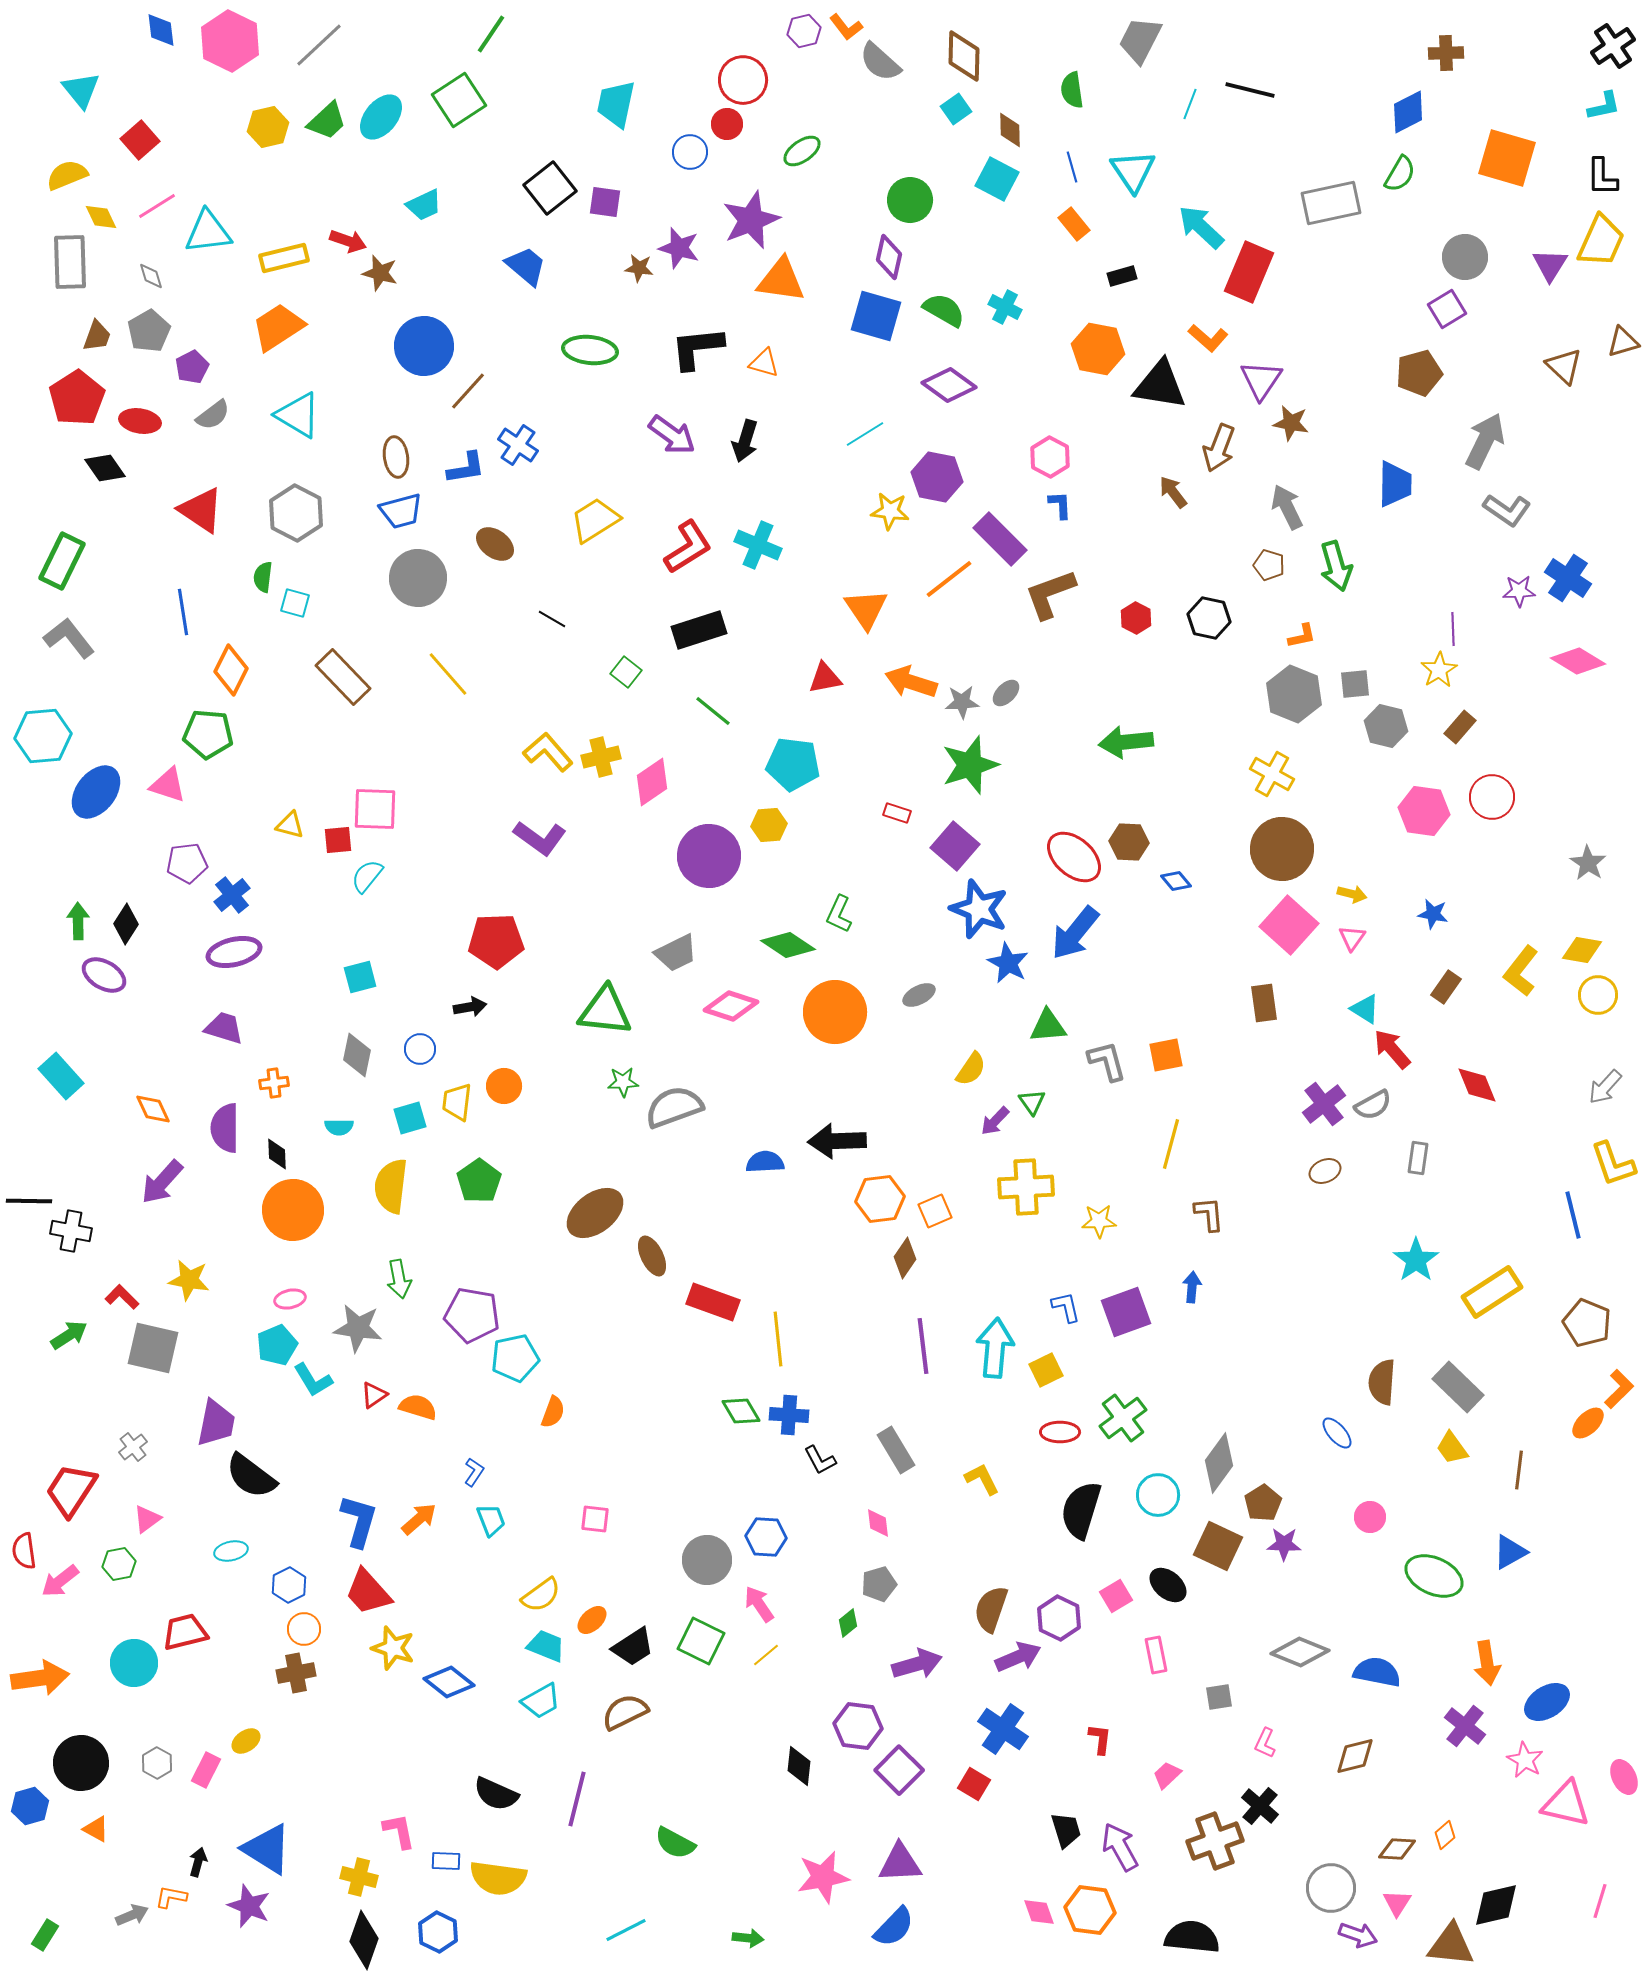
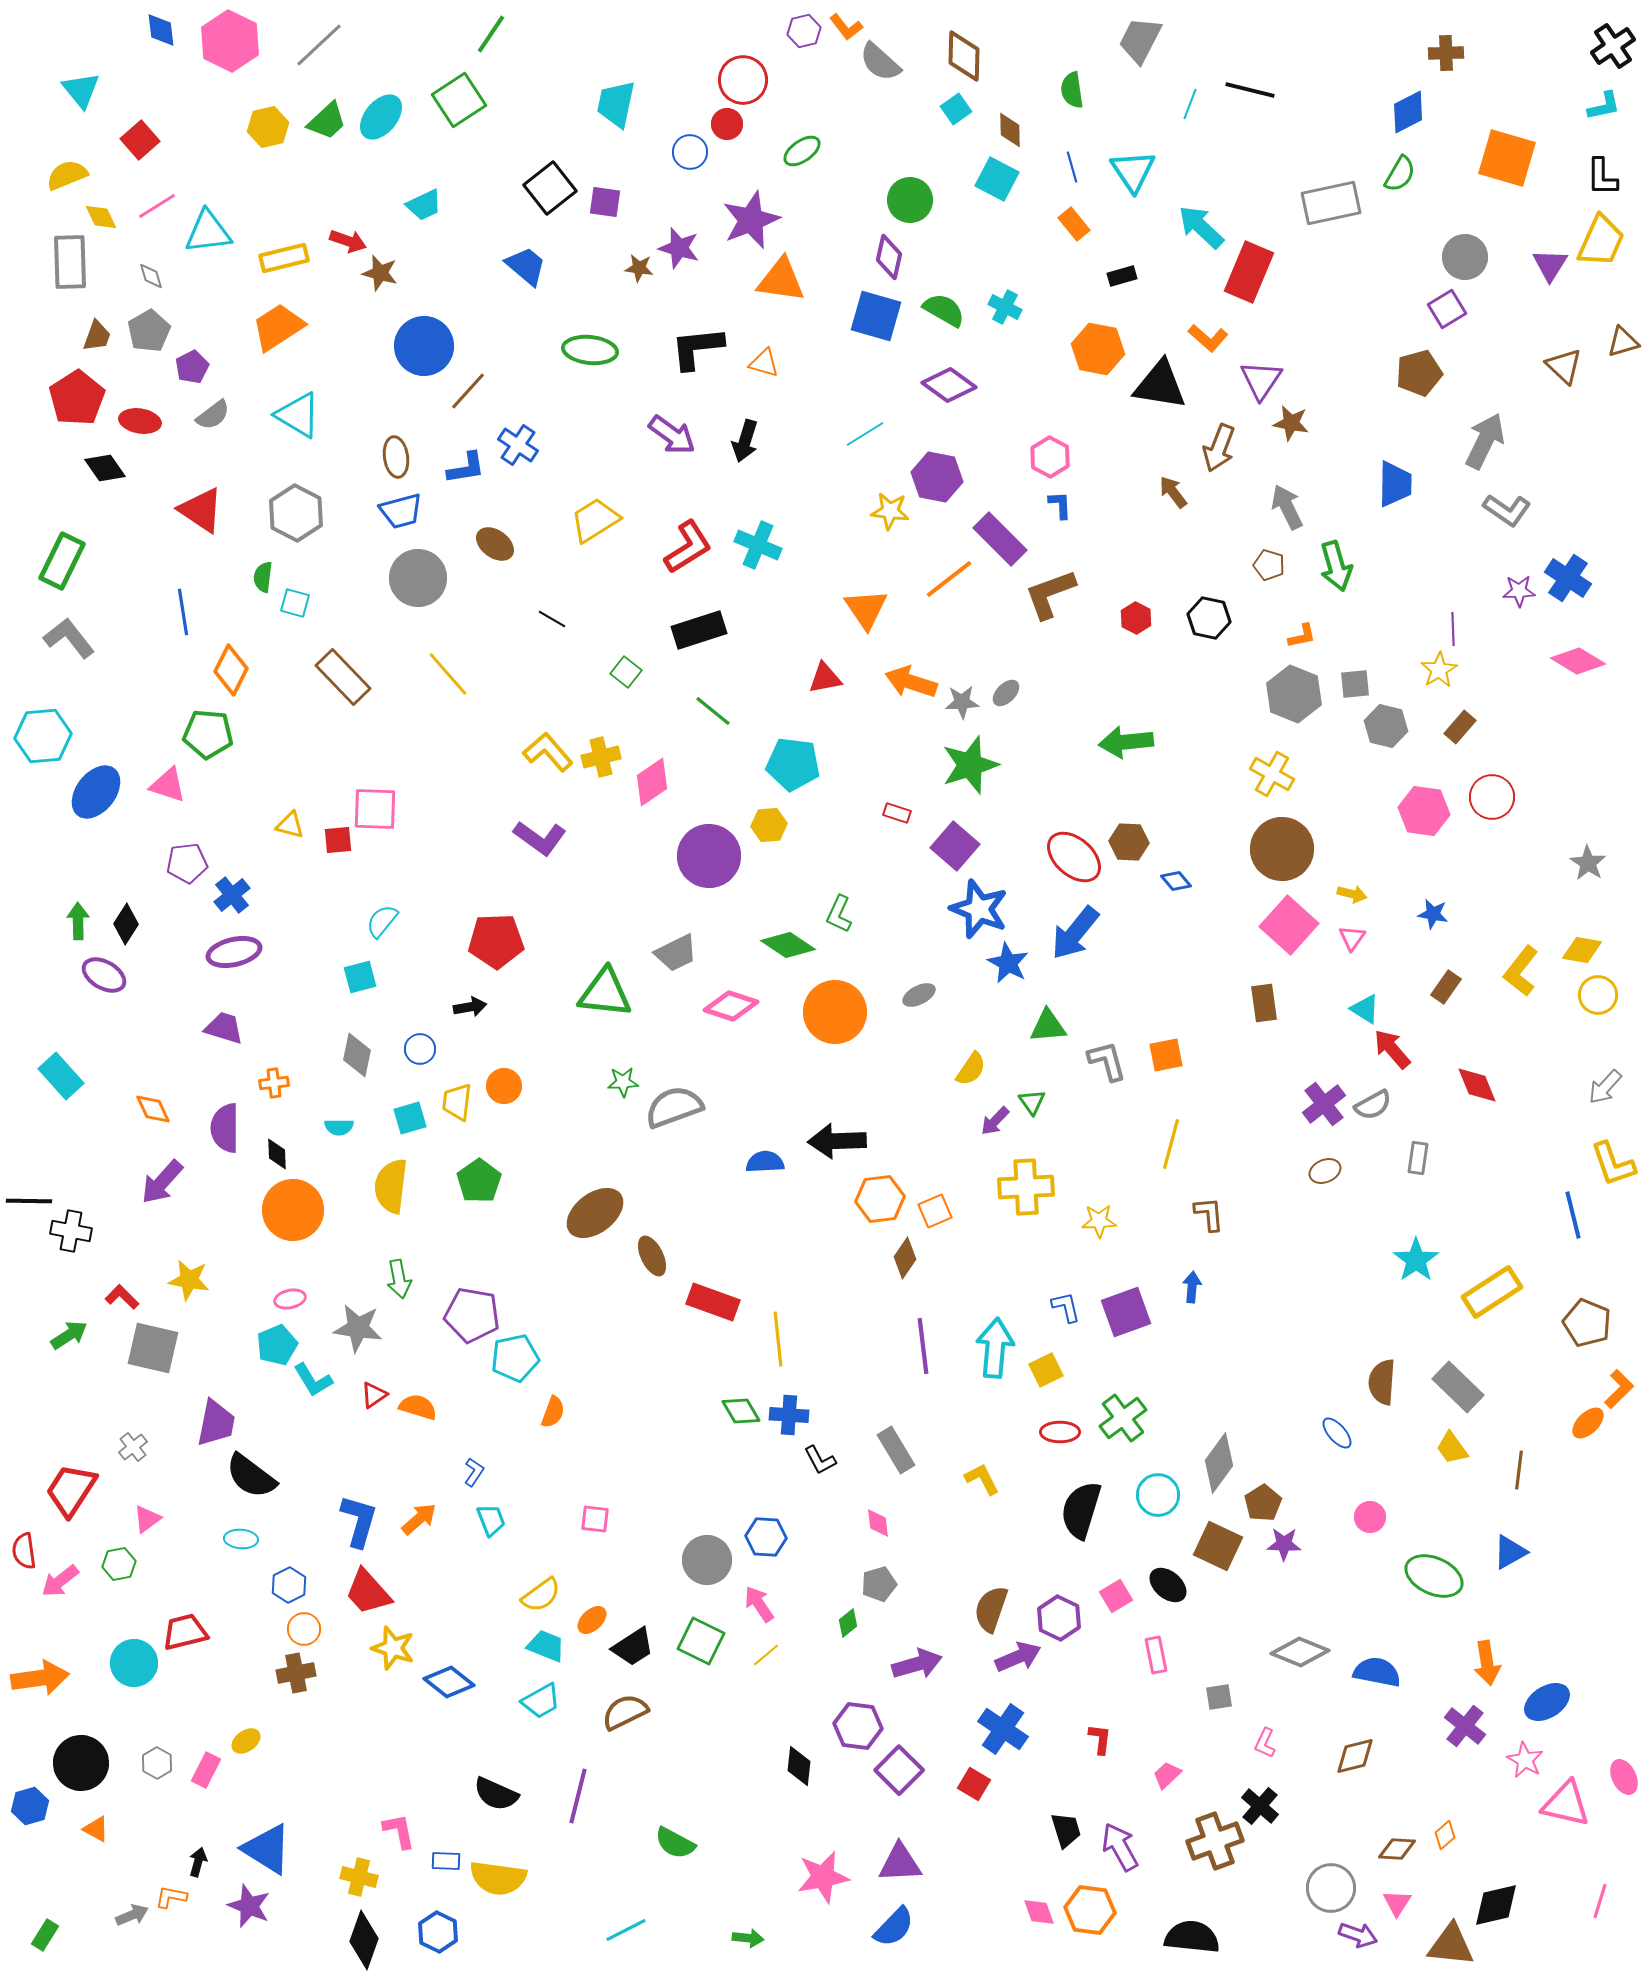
cyan semicircle at (367, 876): moved 15 px right, 45 px down
green triangle at (605, 1011): moved 18 px up
cyan ellipse at (231, 1551): moved 10 px right, 12 px up; rotated 16 degrees clockwise
purple line at (577, 1799): moved 1 px right, 3 px up
